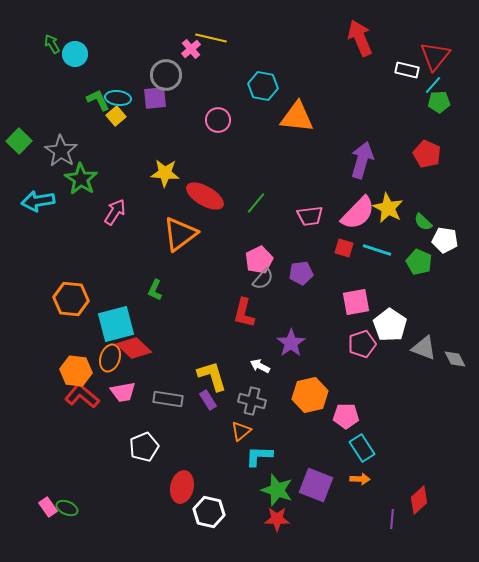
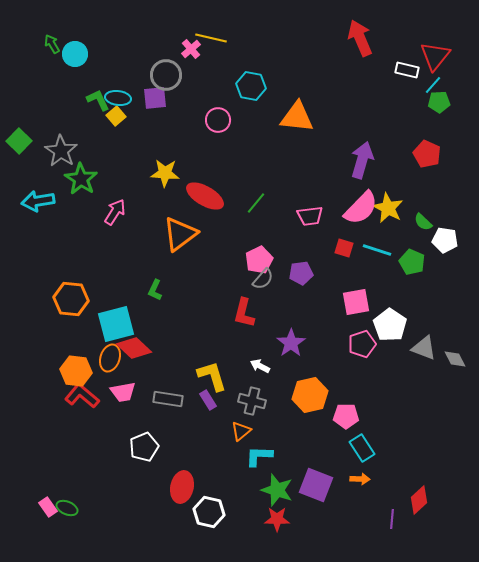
cyan hexagon at (263, 86): moved 12 px left
pink semicircle at (358, 213): moved 3 px right, 5 px up
green pentagon at (419, 262): moved 7 px left
